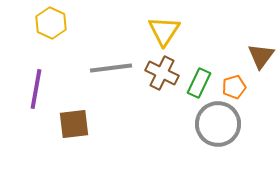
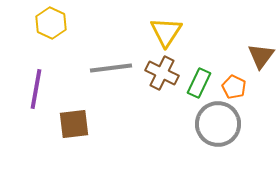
yellow triangle: moved 2 px right, 1 px down
orange pentagon: rotated 30 degrees counterclockwise
